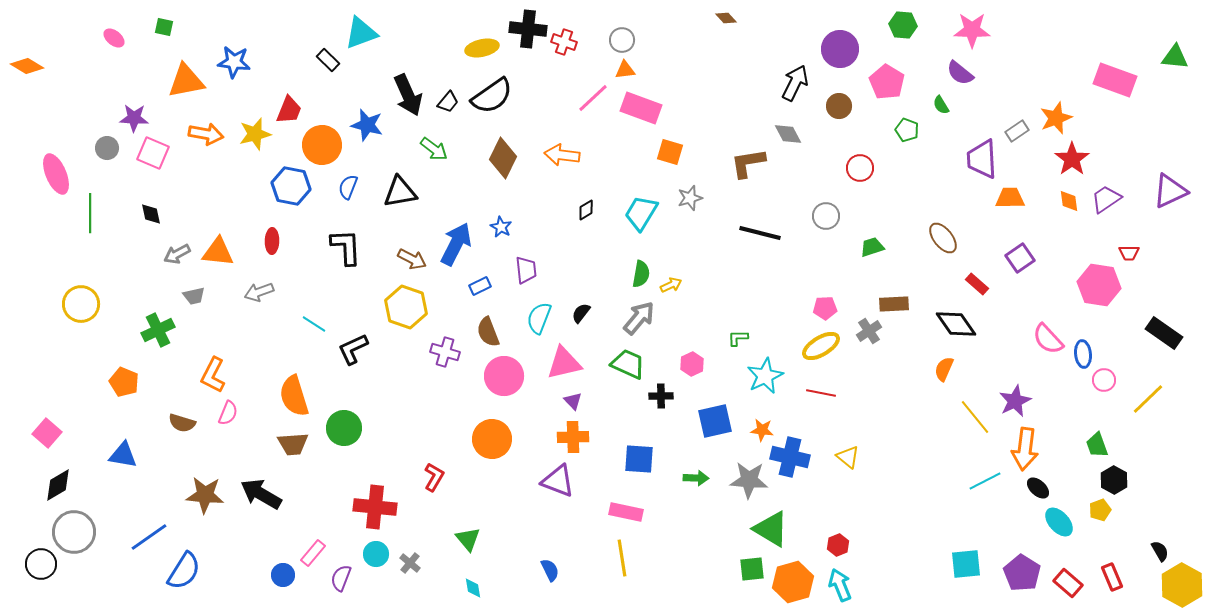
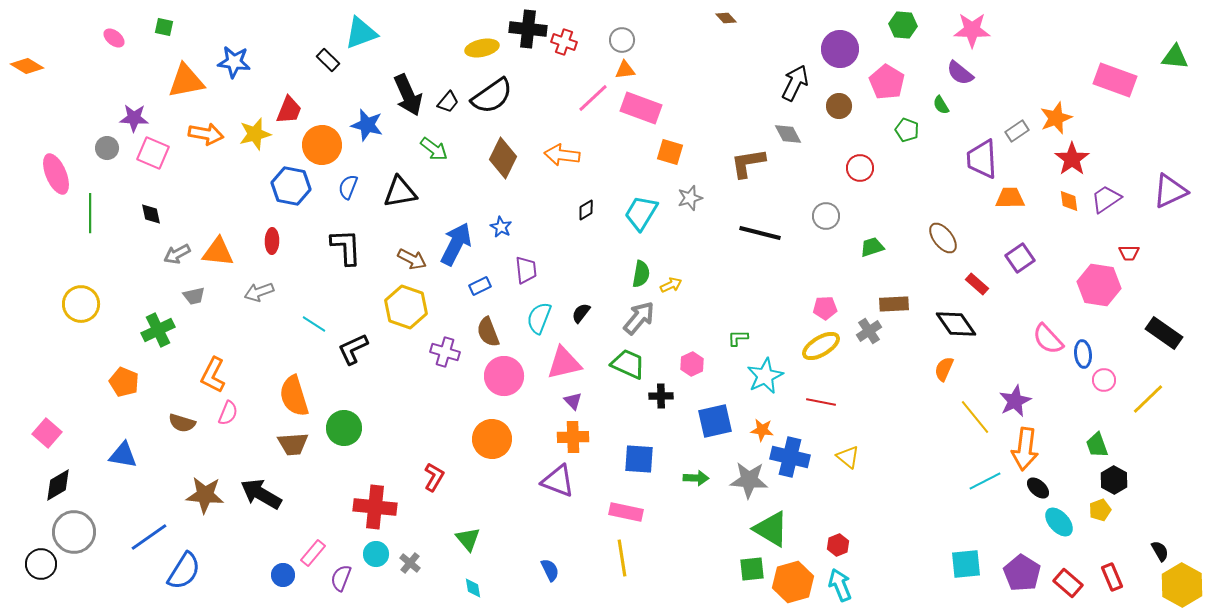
red line at (821, 393): moved 9 px down
